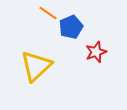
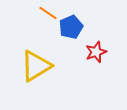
yellow triangle: rotated 12 degrees clockwise
